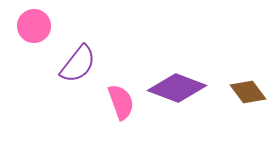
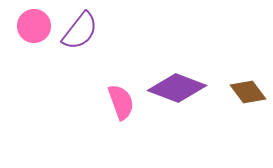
purple semicircle: moved 2 px right, 33 px up
